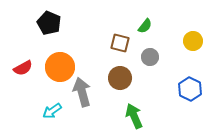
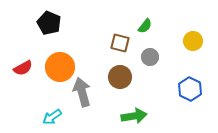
brown circle: moved 1 px up
cyan arrow: moved 6 px down
green arrow: rotated 105 degrees clockwise
